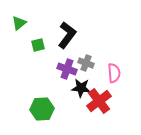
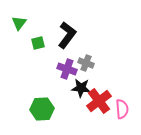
green triangle: rotated 14 degrees counterclockwise
green square: moved 2 px up
pink semicircle: moved 8 px right, 36 px down
